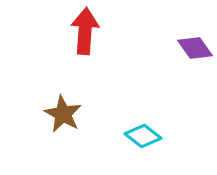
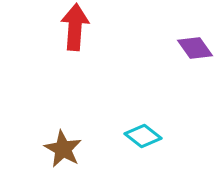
red arrow: moved 10 px left, 4 px up
brown star: moved 35 px down
